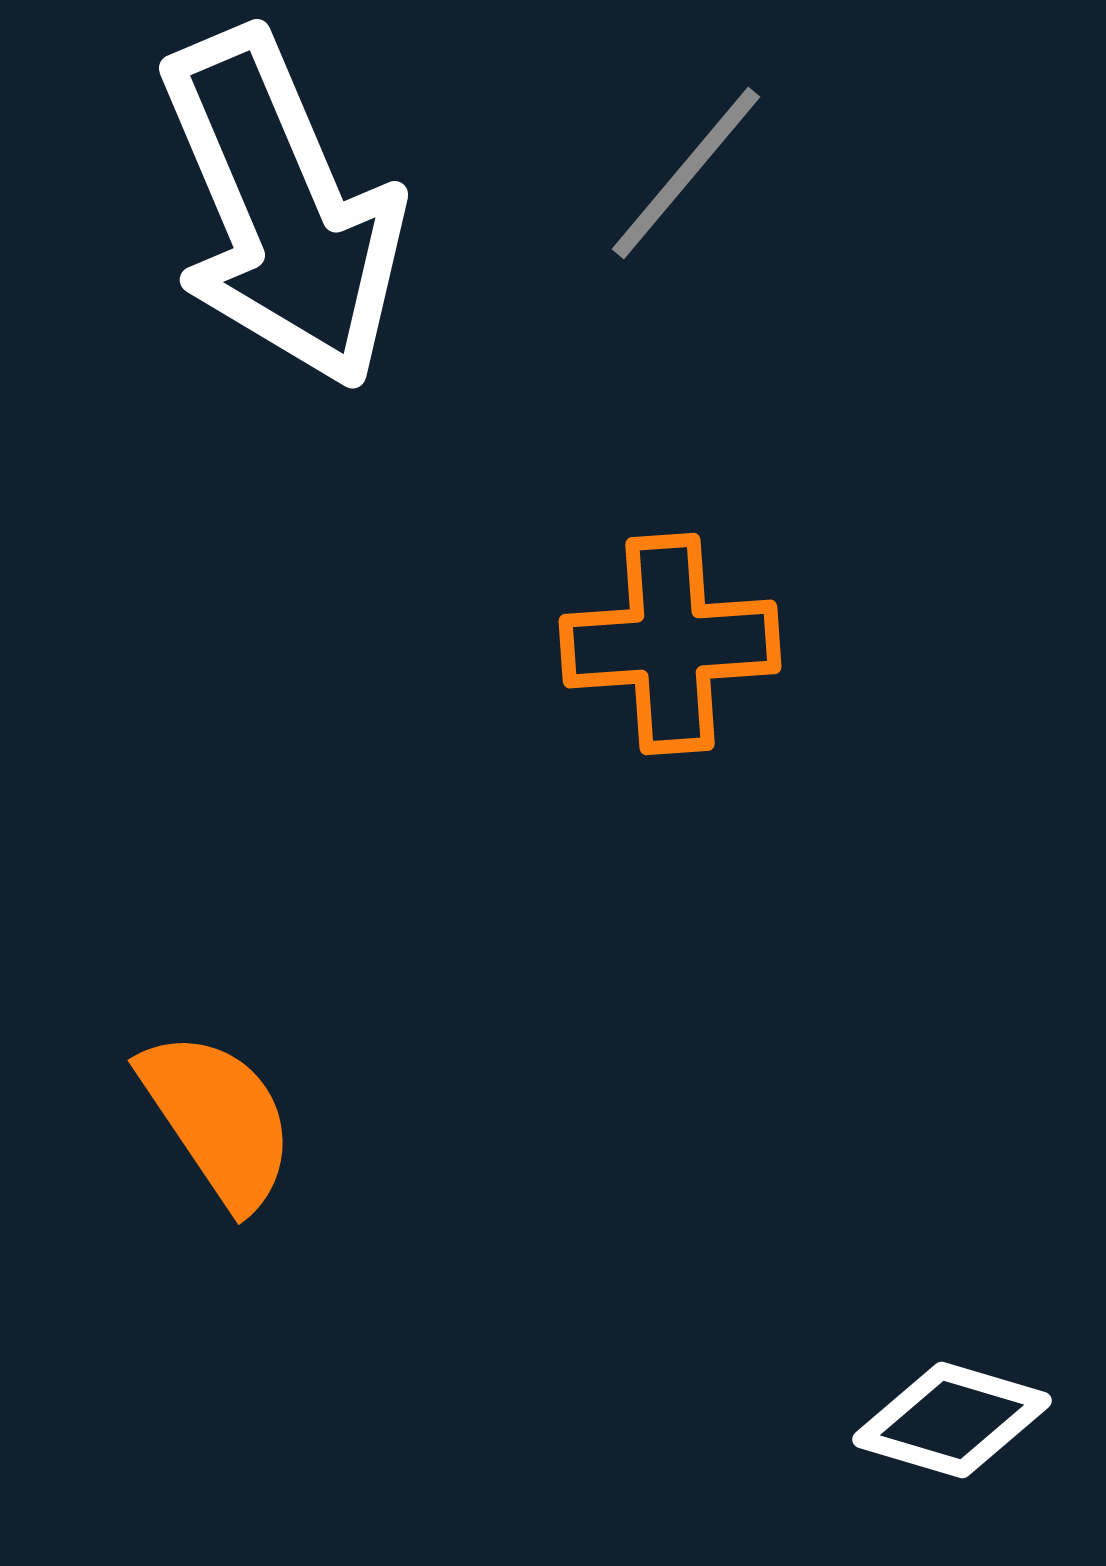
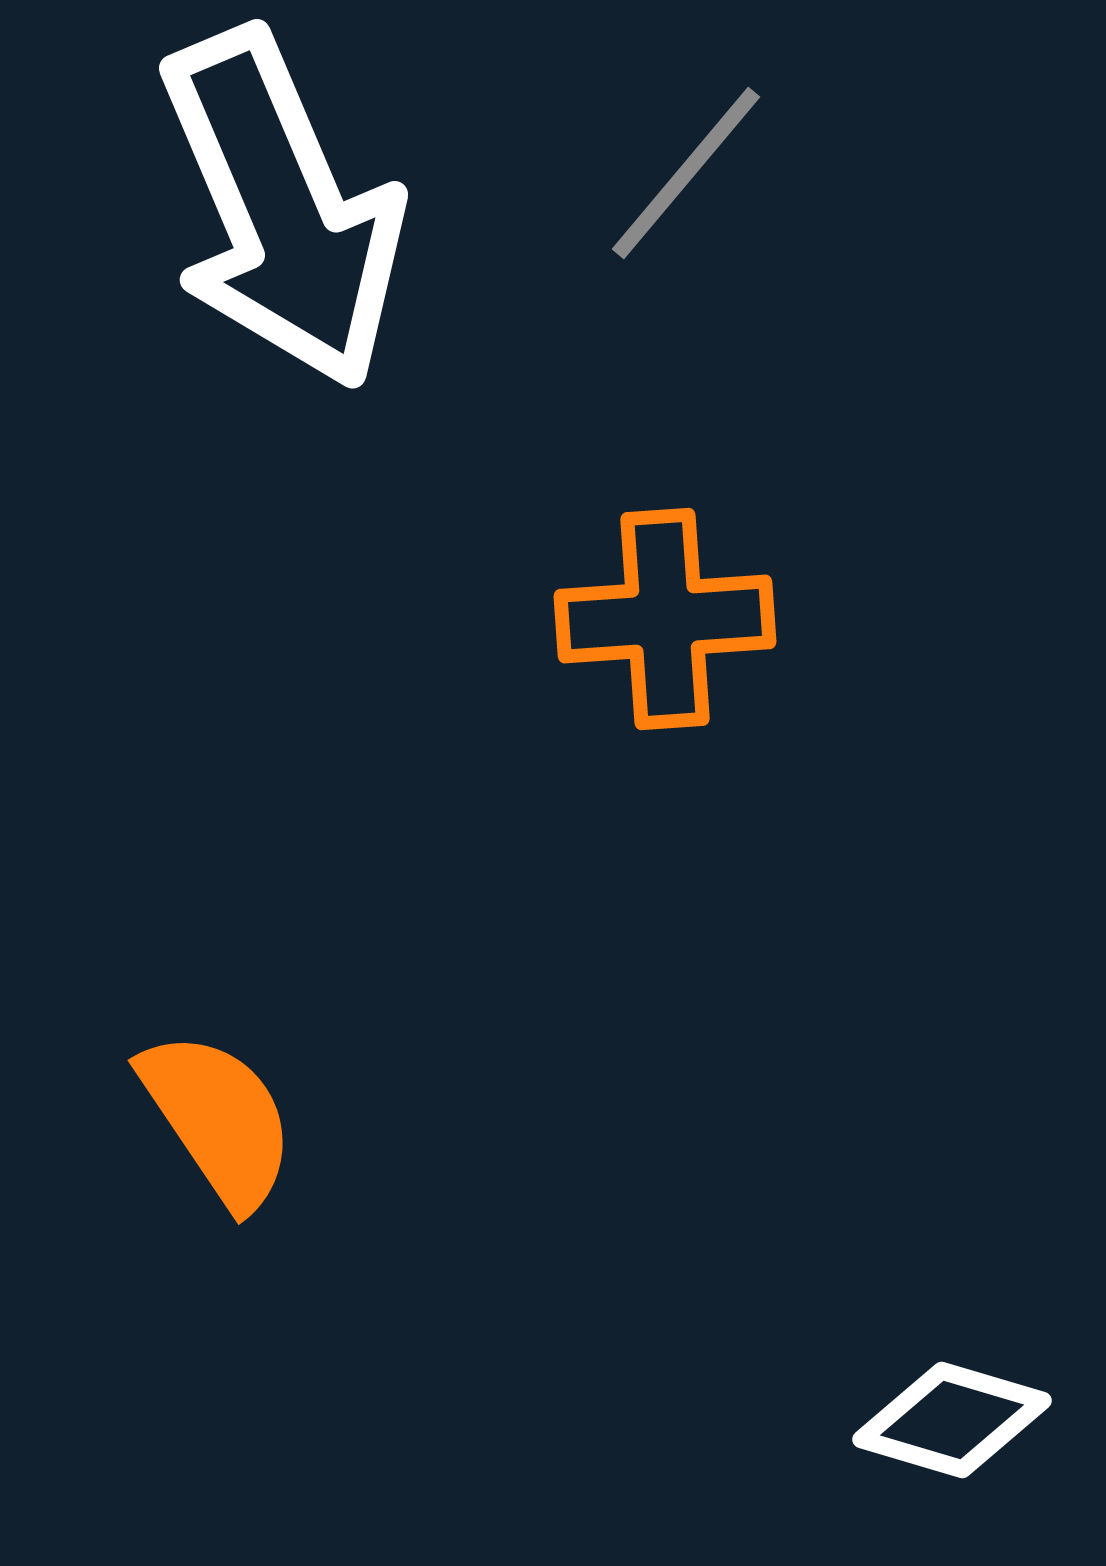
orange cross: moved 5 px left, 25 px up
